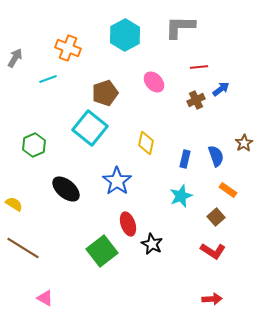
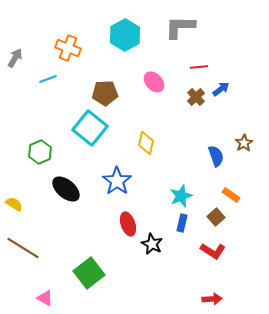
brown pentagon: rotated 15 degrees clockwise
brown cross: moved 3 px up; rotated 18 degrees counterclockwise
green hexagon: moved 6 px right, 7 px down
blue rectangle: moved 3 px left, 64 px down
orange rectangle: moved 3 px right, 5 px down
green square: moved 13 px left, 22 px down
